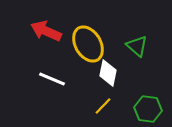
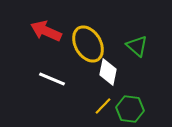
white diamond: moved 1 px up
green hexagon: moved 18 px left
